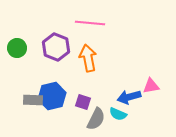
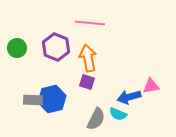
blue hexagon: moved 3 px down
purple square: moved 4 px right, 20 px up
